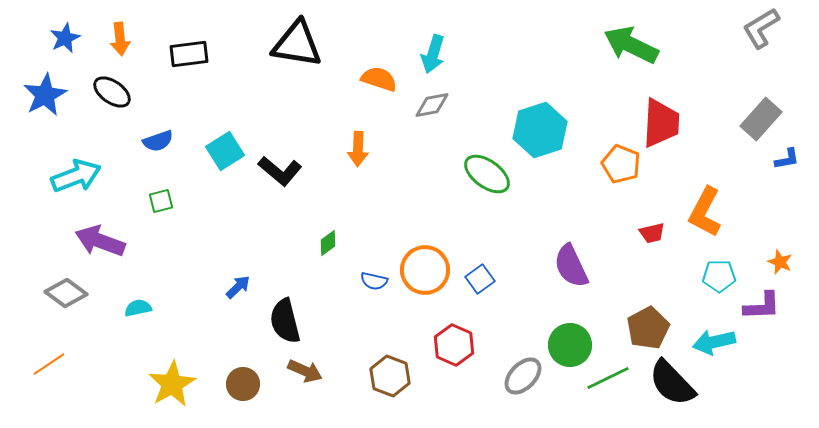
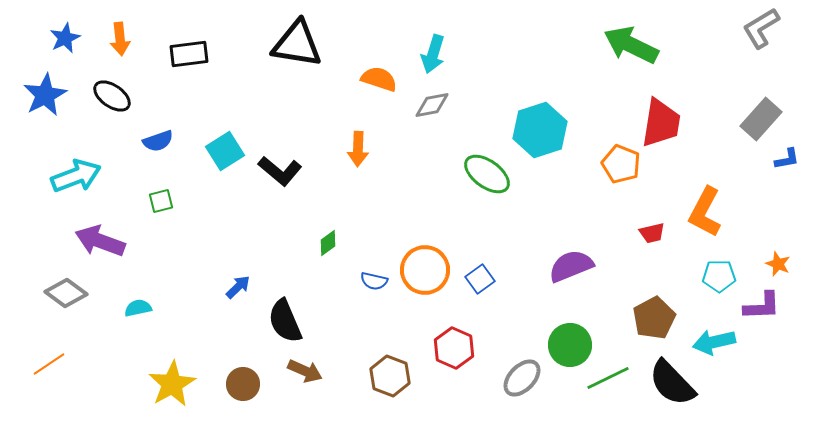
black ellipse at (112, 92): moved 4 px down
red trapezoid at (661, 123): rotated 6 degrees clockwise
orange star at (780, 262): moved 2 px left, 2 px down
purple semicircle at (571, 266): rotated 93 degrees clockwise
black semicircle at (285, 321): rotated 9 degrees counterclockwise
brown pentagon at (648, 328): moved 6 px right, 10 px up
red hexagon at (454, 345): moved 3 px down
gray ellipse at (523, 376): moved 1 px left, 2 px down
